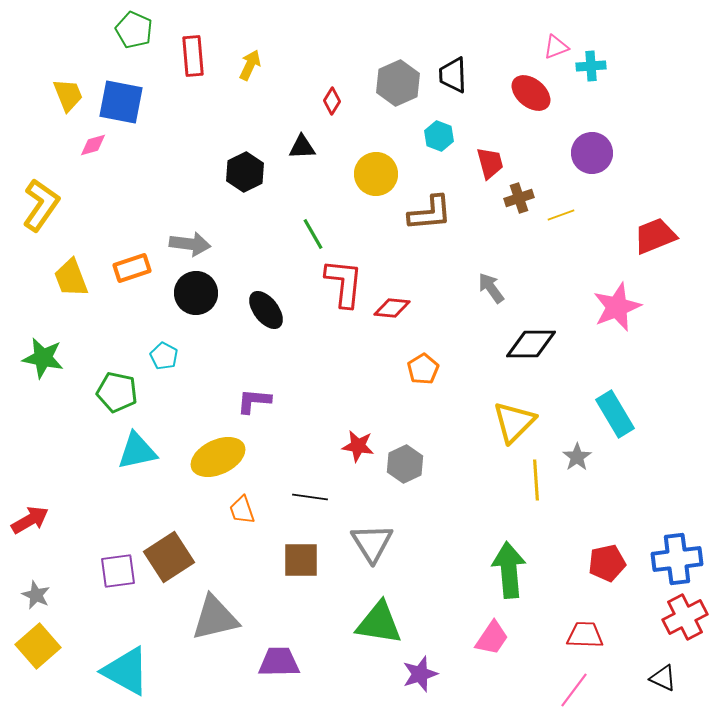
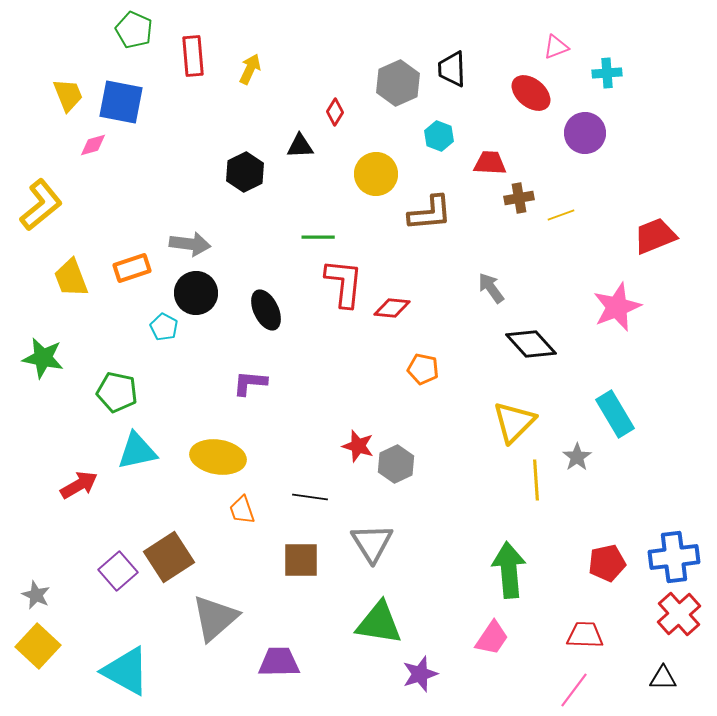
yellow arrow at (250, 65): moved 4 px down
cyan cross at (591, 66): moved 16 px right, 7 px down
black trapezoid at (453, 75): moved 1 px left, 6 px up
red diamond at (332, 101): moved 3 px right, 11 px down
black triangle at (302, 147): moved 2 px left, 1 px up
purple circle at (592, 153): moved 7 px left, 20 px up
red trapezoid at (490, 163): rotated 72 degrees counterclockwise
brown cross at (519, 198): rotated 8 degrees clockwise
yellow L-shape at (41, 205): rotated 16 degrees clockwise
green line at (313, 234): moved 5 px right, 3 px down; rotated 60 degrees counterclockwise
black ellipse at (266, 310): rotated 12 degrees clockwise
black diamond at (531, 344): rotated 48 degrees clockwise
cyan pentagon at (164, 356): moved 29 px up
orange pentagon at (423, 369): rotated 28 degrees counterclockwise
purple L-shape at (254, 401): moved 4 px left, 18 px up
red star at (358, 446): rotated 8 degrees clockwise
yellow ellipse at (218, 457): rotated 34 degrees clockwise
gray hexagon at (405, 464): moved 9 px left
red arrow at (30, 520): moved 49 px right, 35 px up
blue cross at (677, 559): moved 3 px left, 2 px up
purple square at (118, 571): rotated 33 degrees counterclockwise
red cross at (685, 617): moved 6 px left, 3 px up; rotated 15 degrees counterclockwise
gray triangle at (215, 618): rotated 28 degrees counterclockwise
yellow square at (38, 646): rotated 6 degrees counterclockwise
black triangle at (663, 678): rotated 24 degrees counterclockwise
